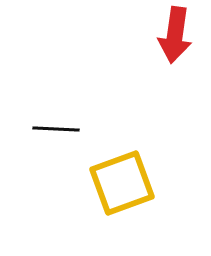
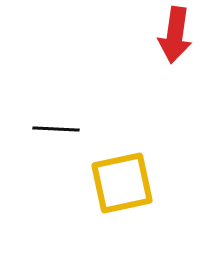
yellow square: rotated 8 degrees clockwise
